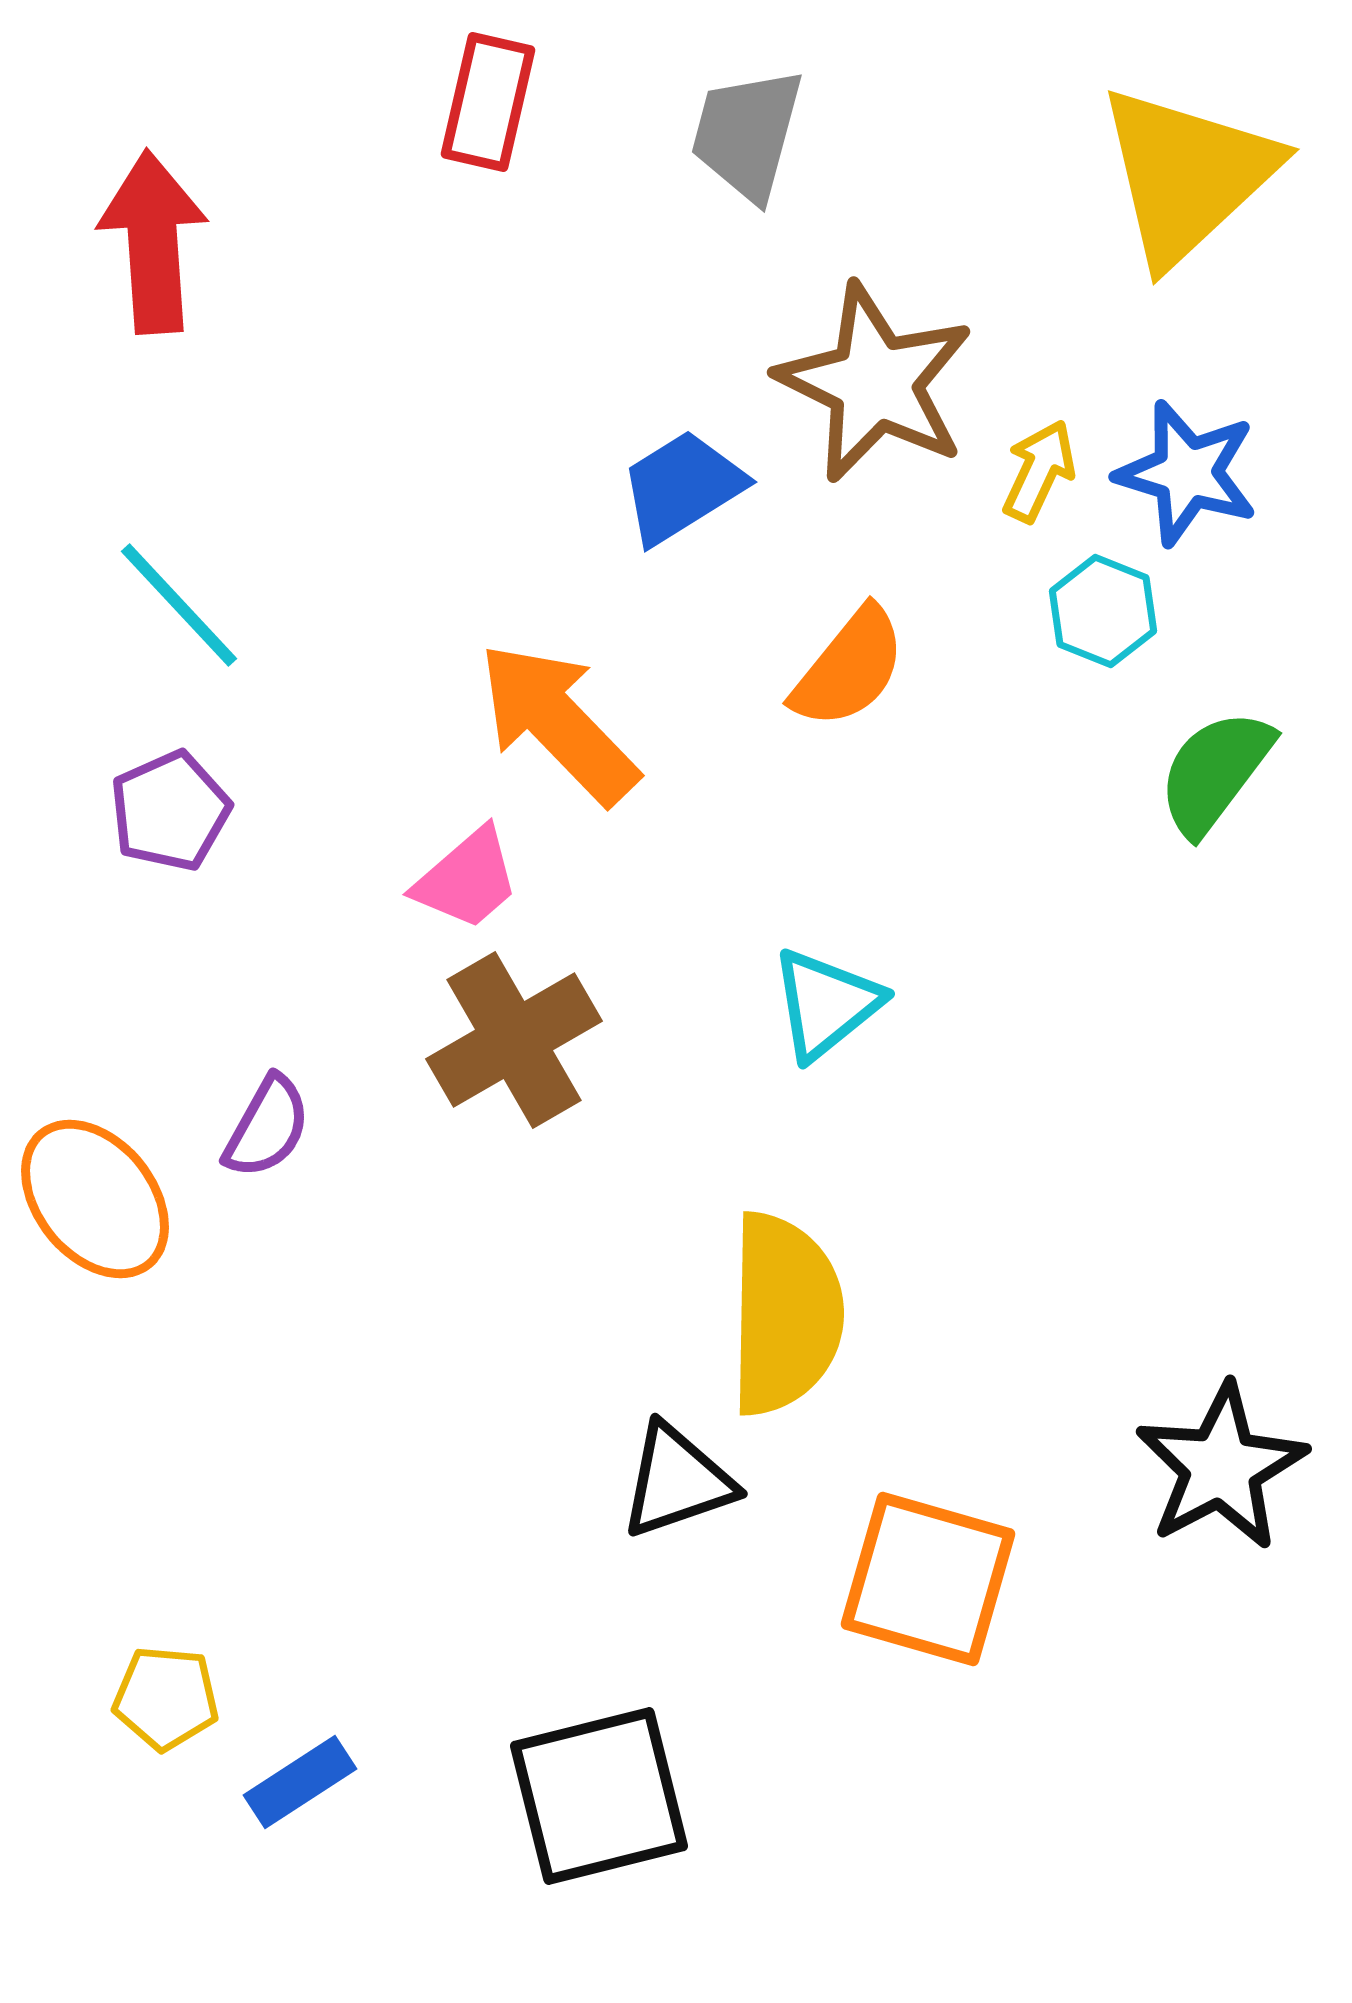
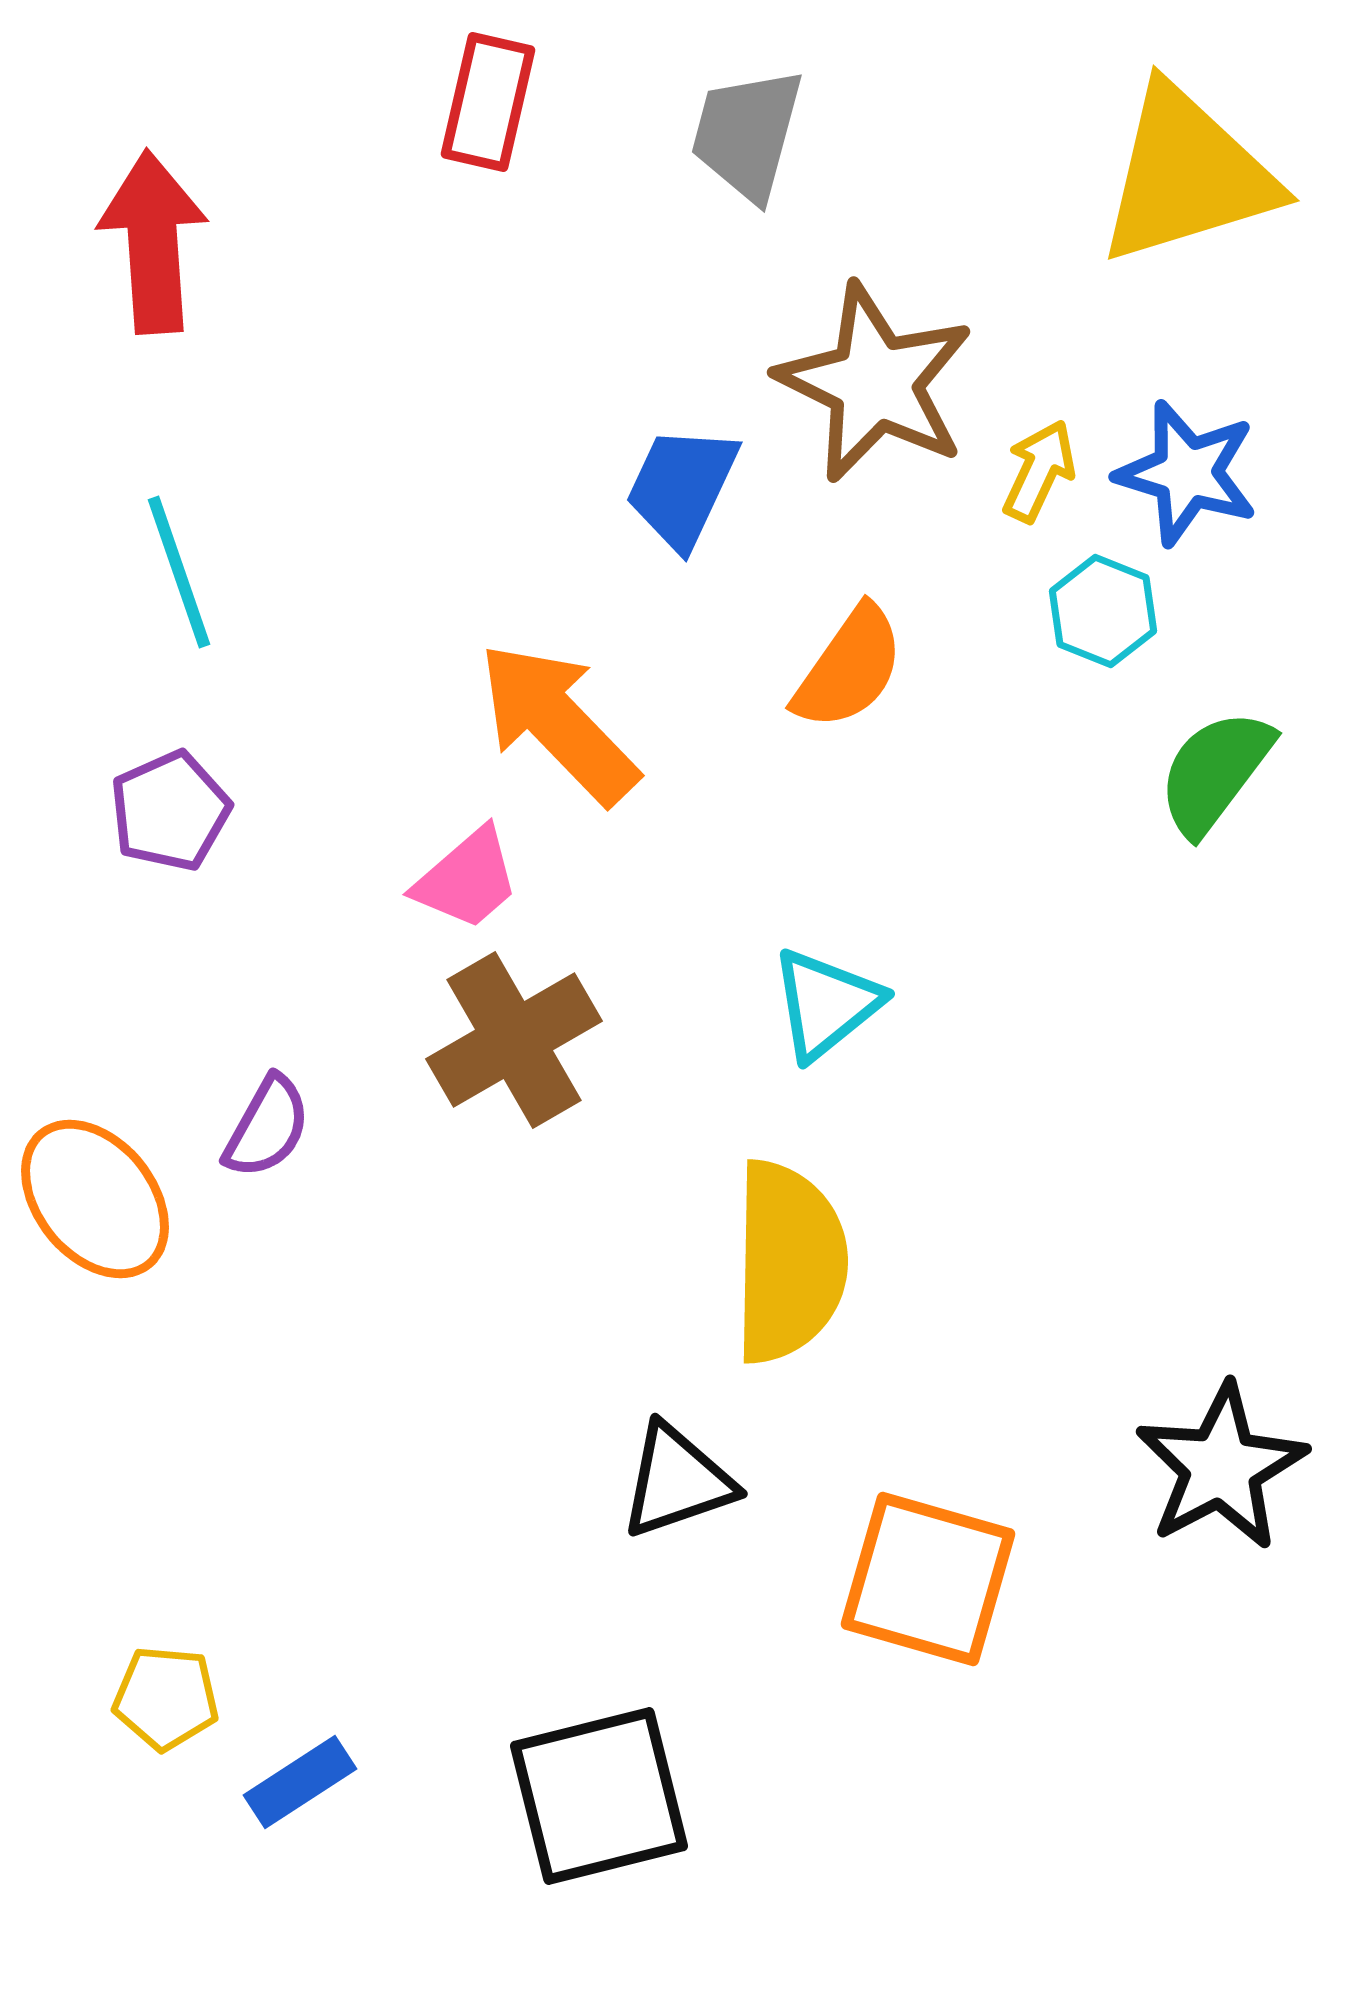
yellow triangle: rotated 26 degrees clockwise
blue trapezoid: rotated 33 degrees counterclockwise
cyan line: moved 33 px up; rotated 24 degrees clockwise
orange semicircle: rotated 4 degrees counterclockwise
yellow semicircle: moved 4 px right, 52 px up
